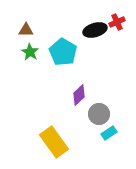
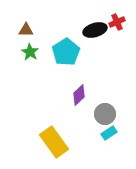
cyan pentagon: moved 3 px right; rotated 8 degrees clockwise
gray circle: moved 6 px right
